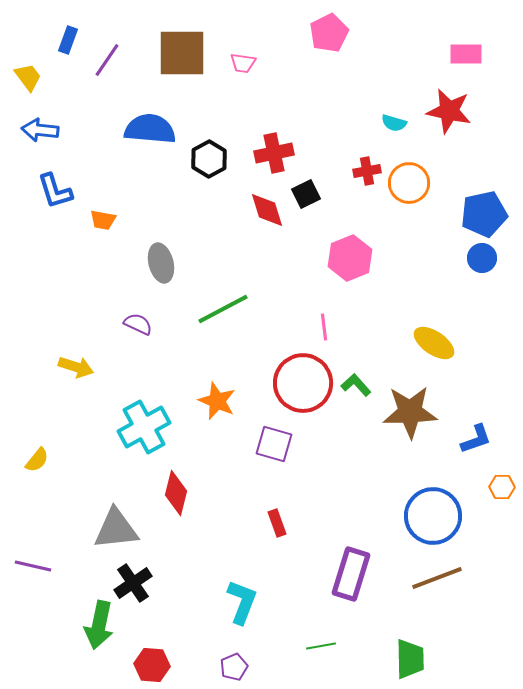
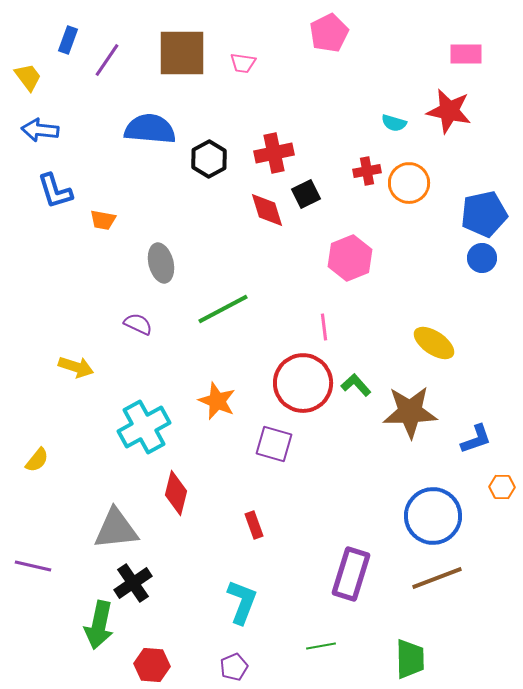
red rectangle at (277, 523): moved 23 px left, 2 px down
